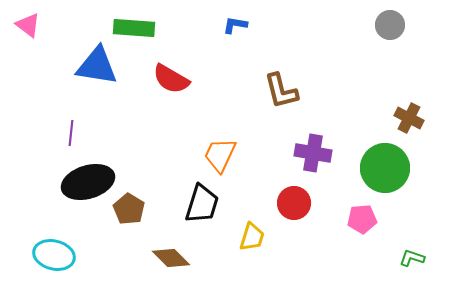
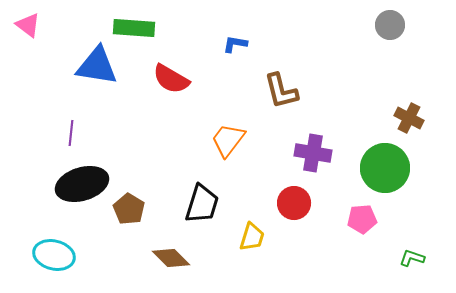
blue L-shape: moved 19 px down
orange trapezoid: moved 8 px right, 15 px up; rotated 12 degrees clockwise
black ellipse: moved 6 px left, 2 px down
